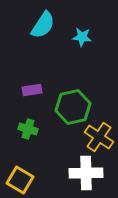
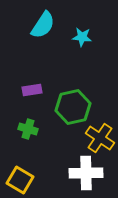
yellow cross: moved 1 px right, 1 px down
